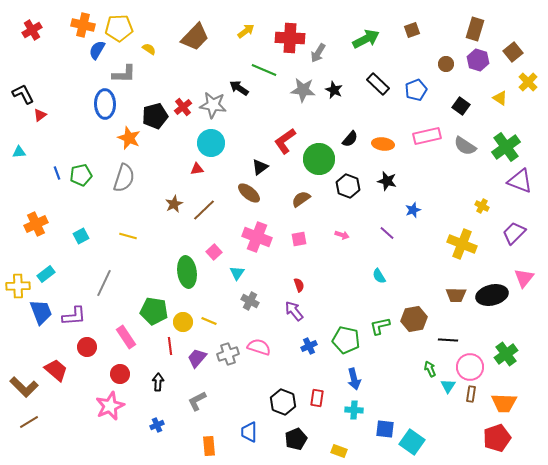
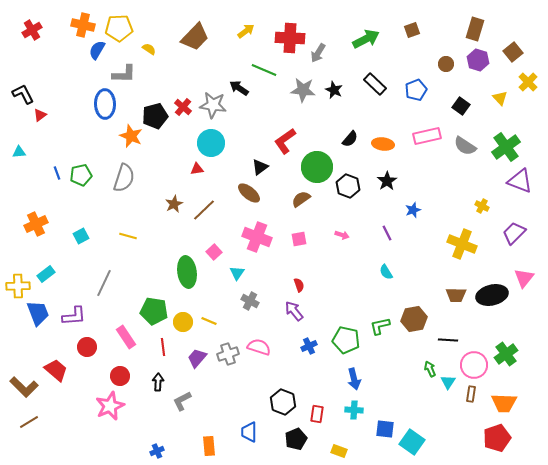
black rectangle at (378, 84): moved 3 px left
yellow triangle at (500, 98): rotated 14 degrees clockwise
red cross at (183, 107): rotated 12 degrees counterclockwise
orange star at (129, 138): moved 2 px right, 2 px up
green circle at (319, 159): moved 2 px left, 8 px down
black star at (387, 181): rotated 24 degrees clockwise
purple line at (387, 233): rotated 21 degrees clockwise
cyan semicircle at (379, 276): moved 7 px right, 4 px up
blue trapezoid at (41, 312): moved 3 px left, 1 px down
red line at (170, 346): moved 7 px left, 1 px down
pink circle at (470, 367): moved 4 px right, 2 px up
red circle at (120, 374): moved 2 px down
cyan triangle at (448, 386): moved 4 px up
red rectangle at (317, 398): moved 16 px down
gray L-shape at (197, 401): moved 15 px left
blue cross at (157, 425): moved 26 px down
